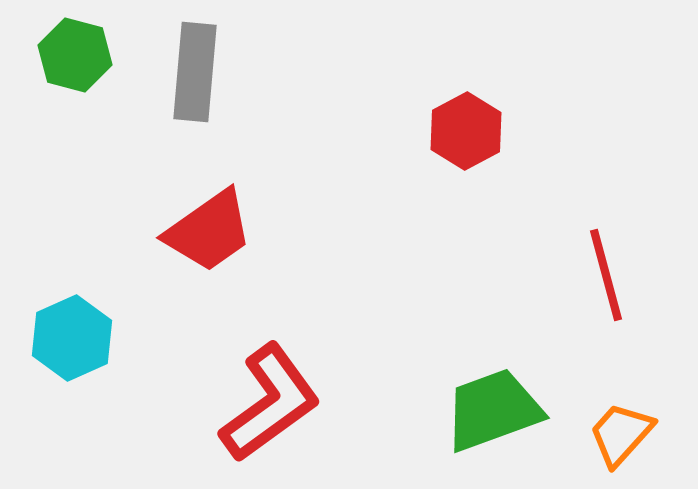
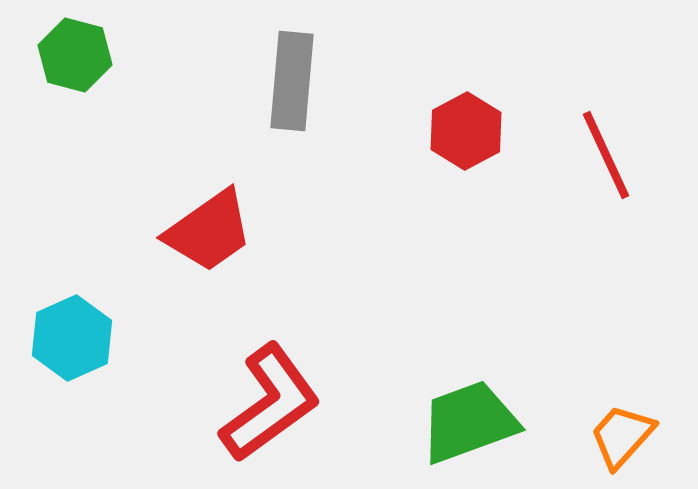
gray rectangle: moved 97 px right, 9 px down
red line: moved 120 px up; rotated 10 degrees counterclockwise
green trapezoid: moved 24 px left, 12 px down
orange trapezoid: moved 1 px right, 2 px down
